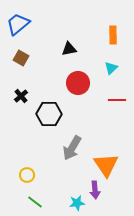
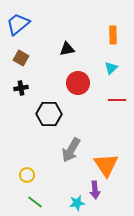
black triangle: moved 2 px left
black cross: moved 8 px up; rotated 32 degrees clockwise
gray arrow: moved 1 px left, 2 px down
